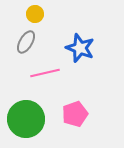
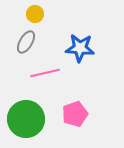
blue star: rotated 16 degrees counterclockwise
